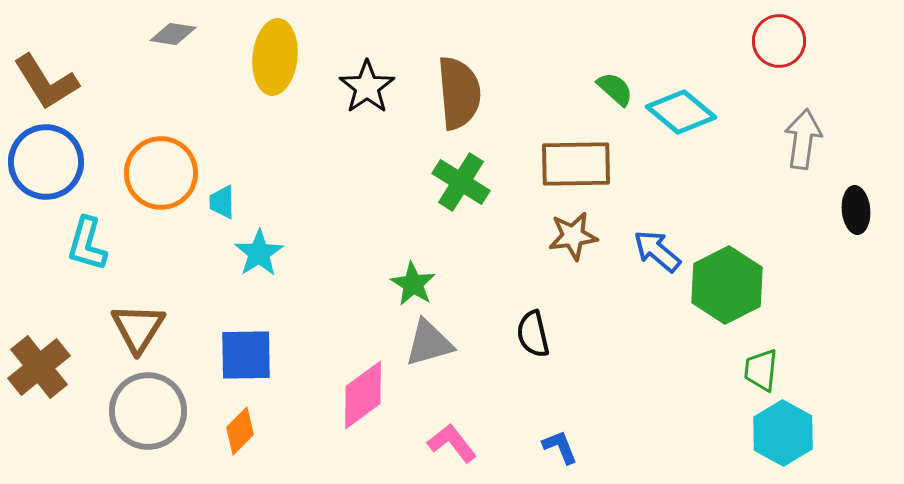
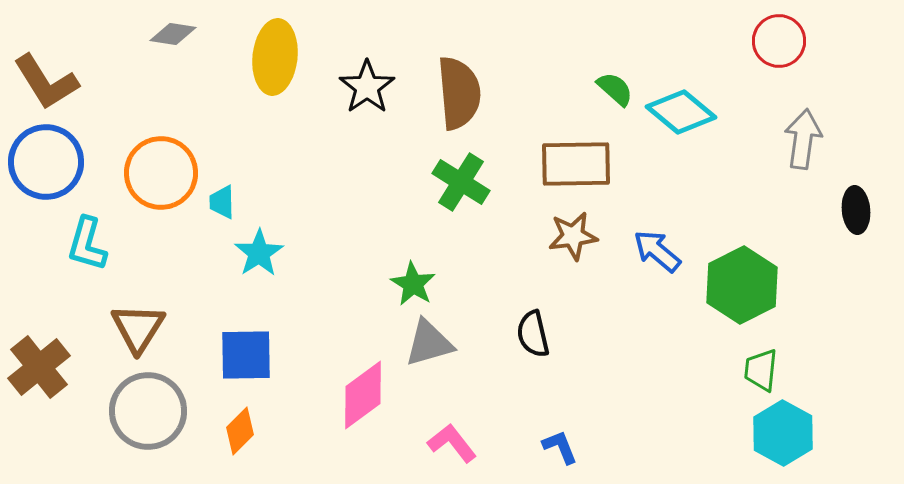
green hexagon: moved 15 px right
